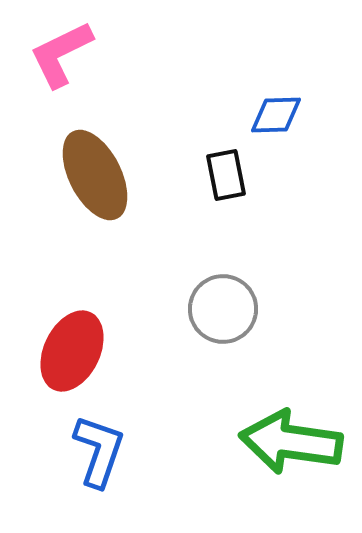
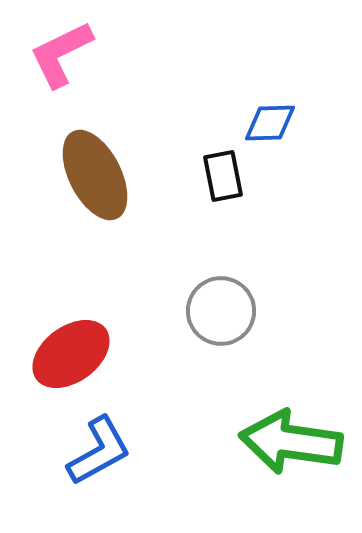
blue diamond: moved 6 px left, 8 px down
black rectangle: moved 3 px left, 1 px down
gray circle: moved 2 px left, 2 px down
red ellipse: moved 1 px left, 3 px down; rotated 28 degrees clockwise
blue L-shape: rotated 42 degrees clockwise
